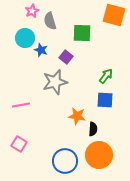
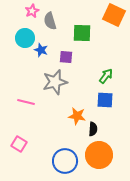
orange square: rotated 10 degrees clockwise
purple square: rotated 32 degrees counterclockwise
pink line: moved 5 px right, 3 px up; rotated 24 degrees clockwise
